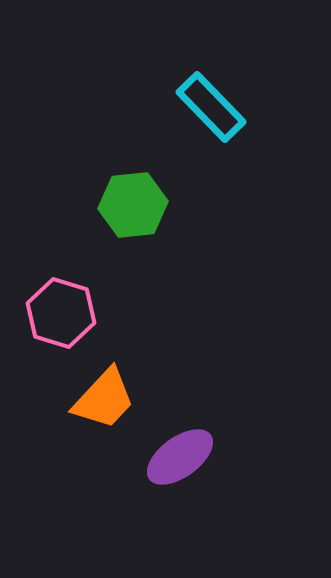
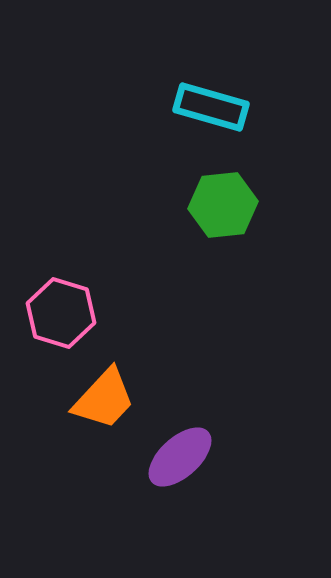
cyan rectangle: rotated 30 degrees counterclockwise
green hexagon: moved 90 px right
purple ellipse: rotated 6 degrees counterclockwise
